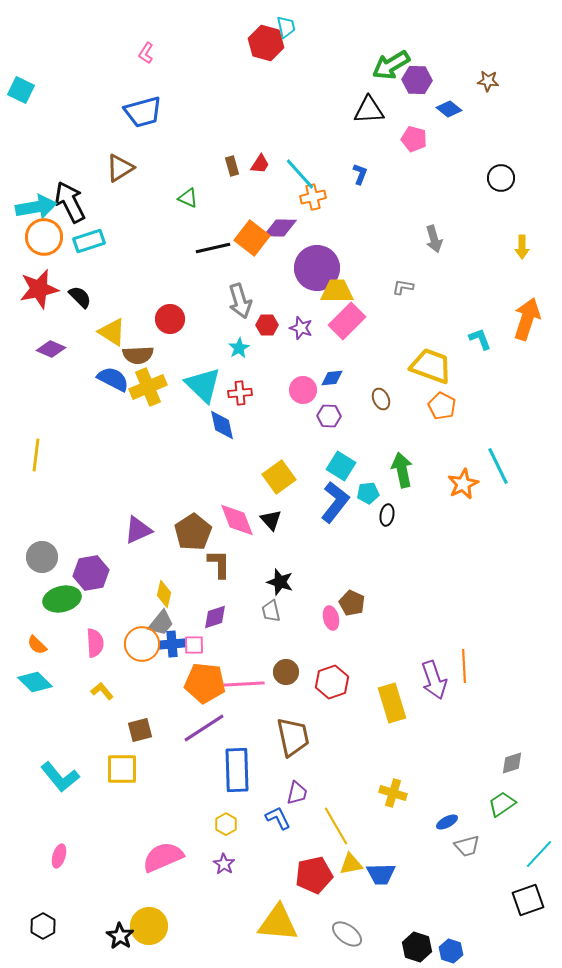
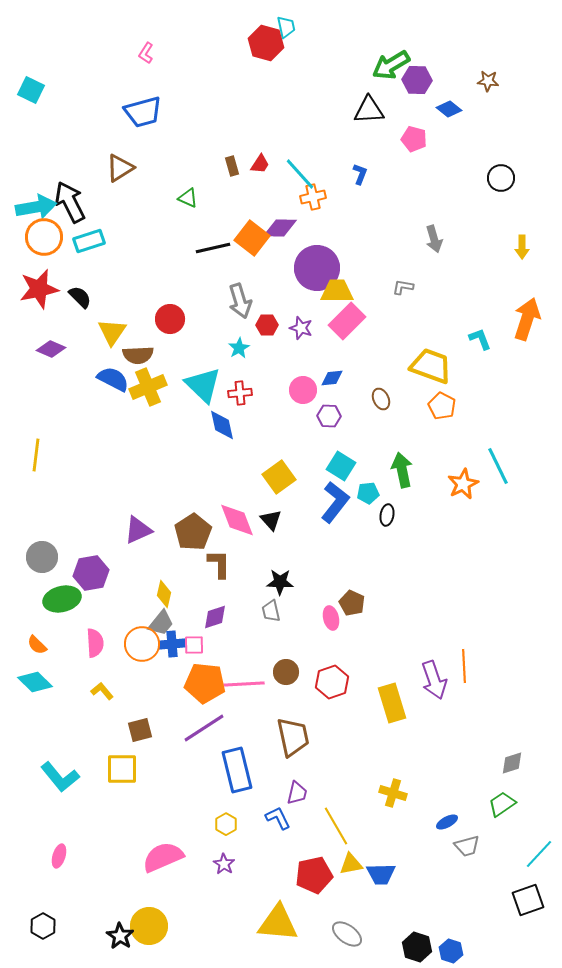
cyan square at (21, 90): moved 10 px right
yellow triangle at (112, 332): rotated 32 degrees clockwise
black star at (280, 582): rotated 16 degrees counterclockwise
blue rectangle at (237, 770): rotated 12 degrees counterclockwise
